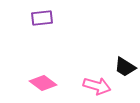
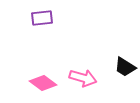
pink arrow: moved 14 px left, 8 px up
